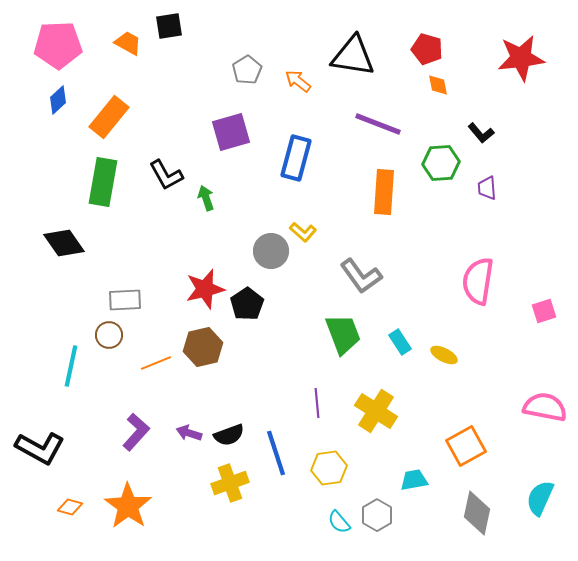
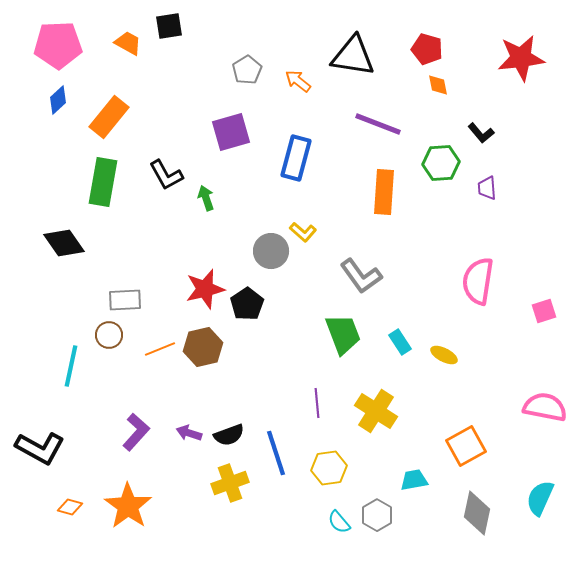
orange line at (156, 363): moved 4 px right, 14 px up
